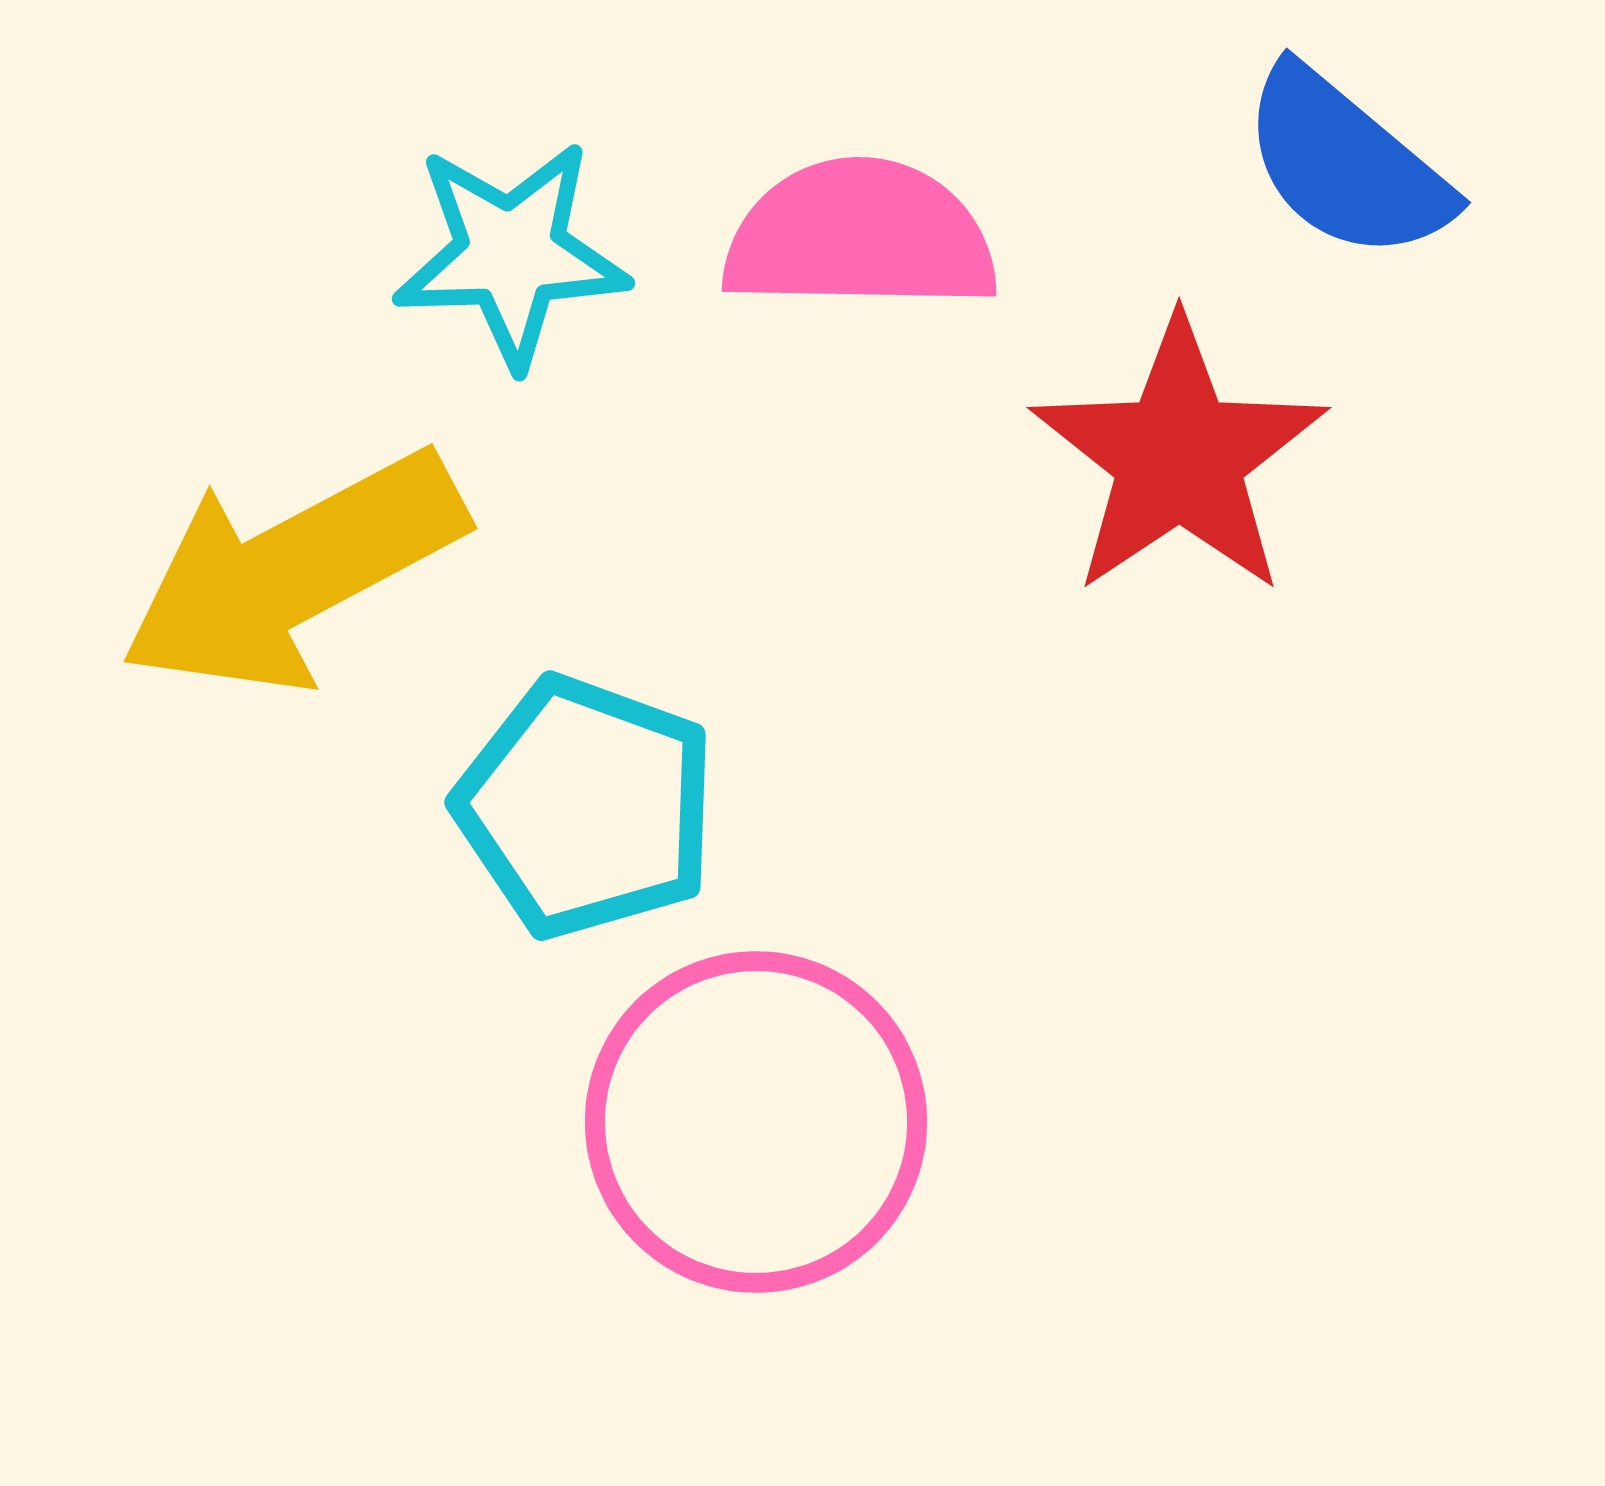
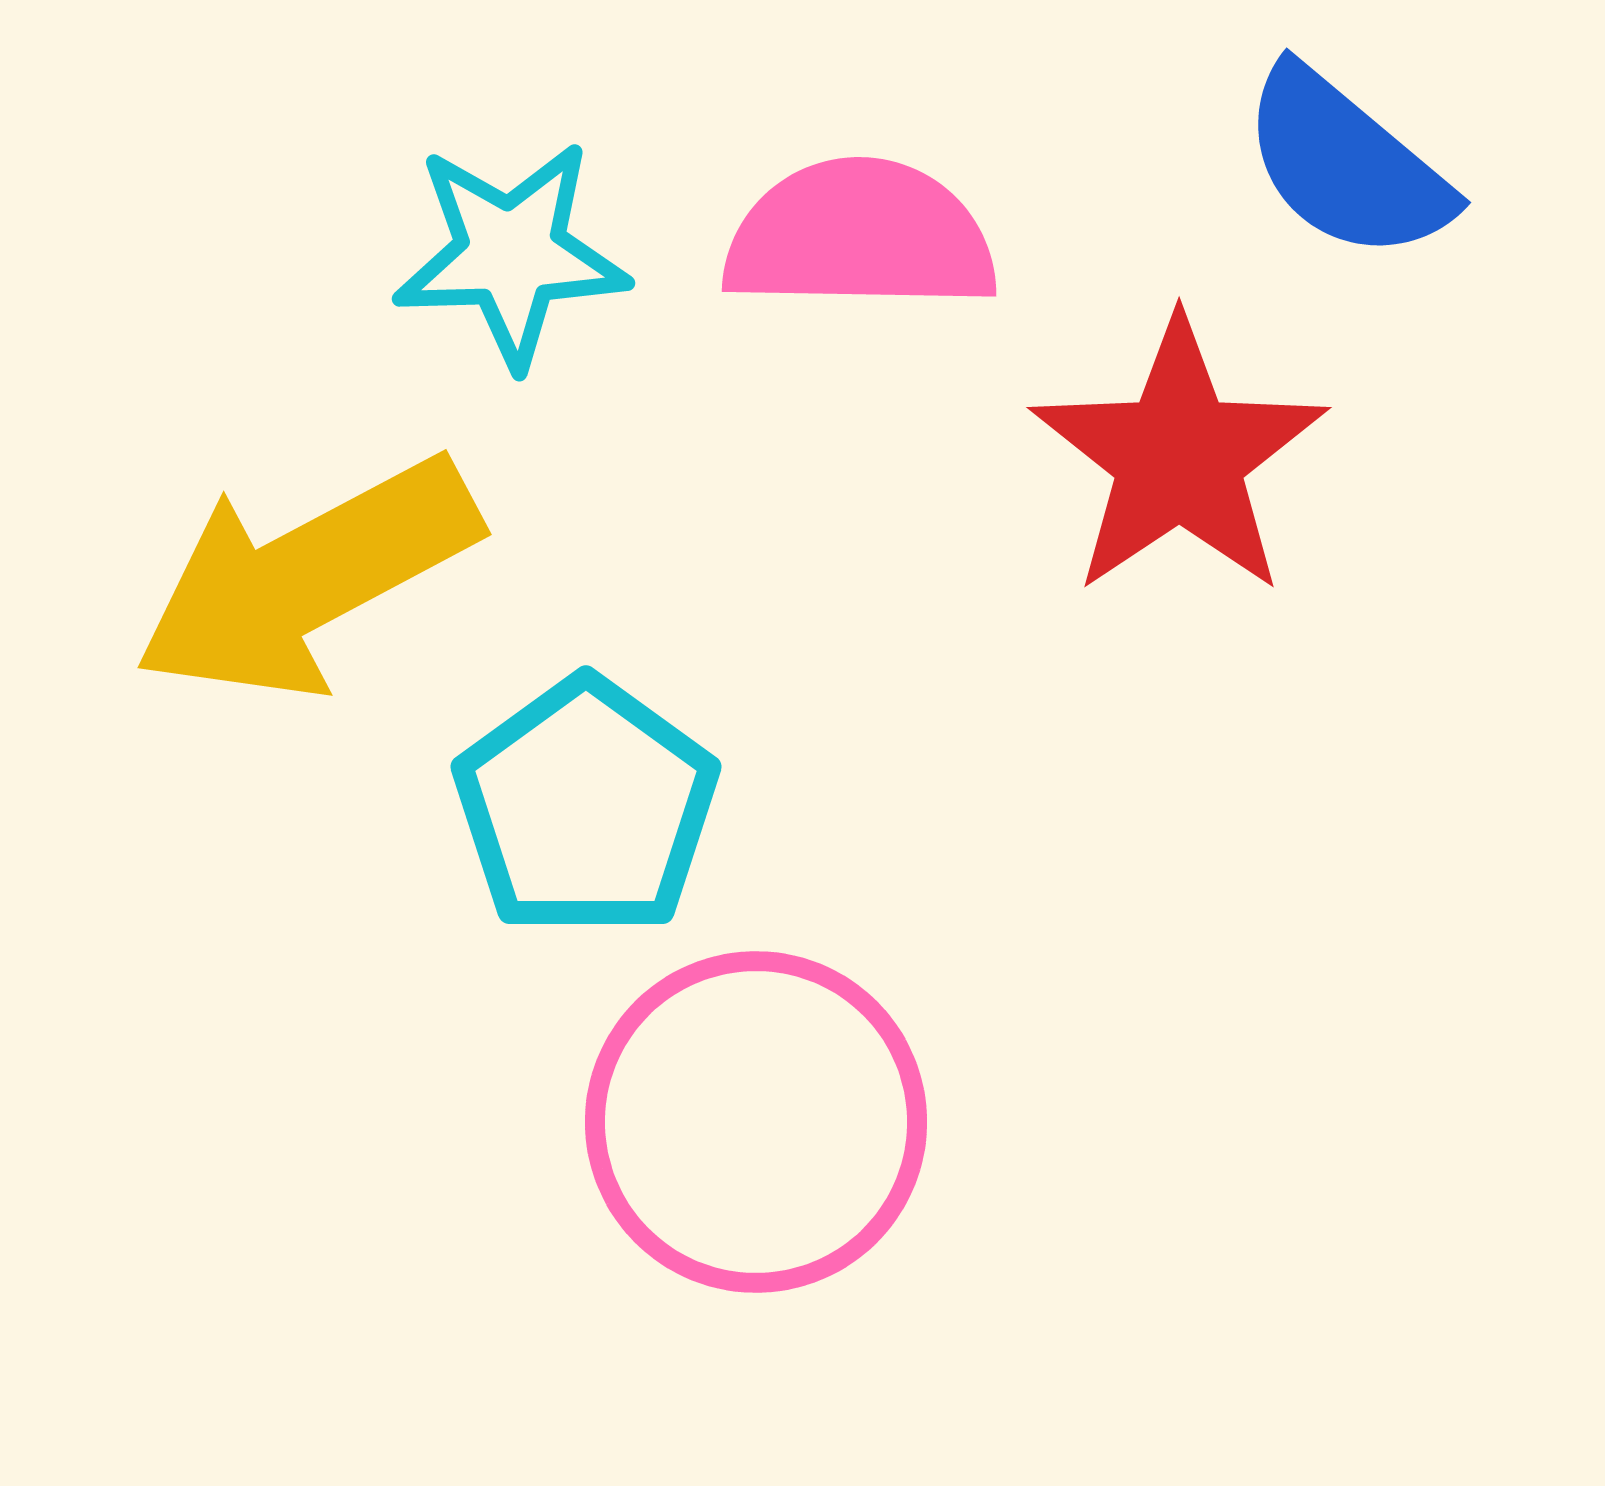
yellow arrow: moved 14 px right, 6 px down
cyan pentagon: rotated 16 degrees clockwise
